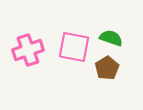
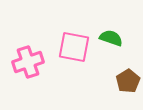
pink cross: moved 12 px down
brown pentagon: moved 21 px right, 13 px down
